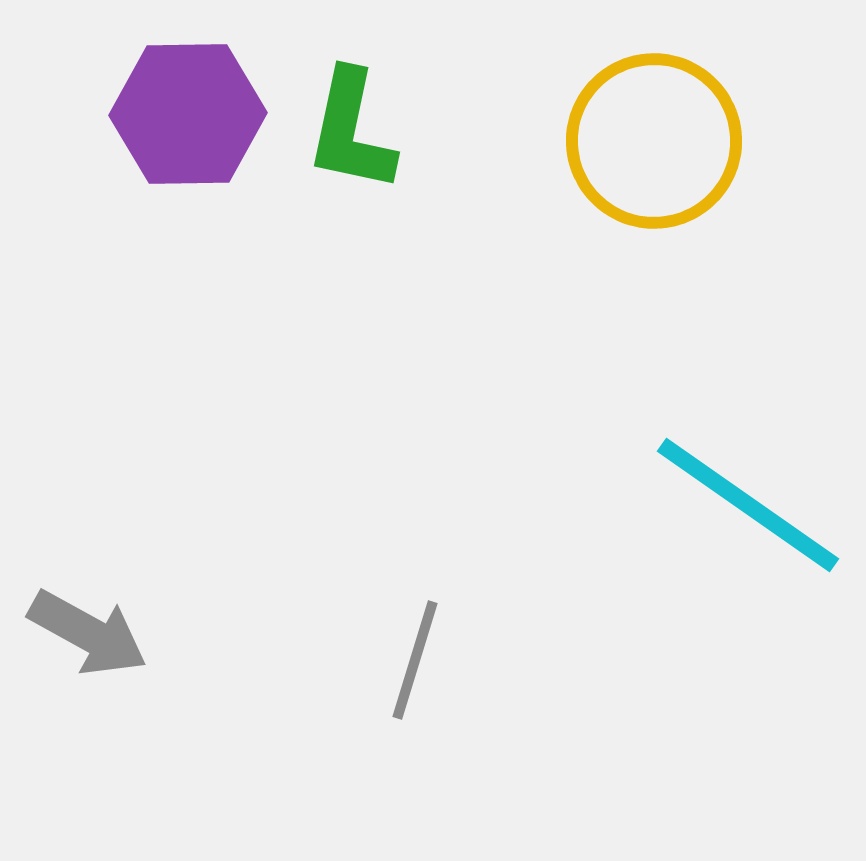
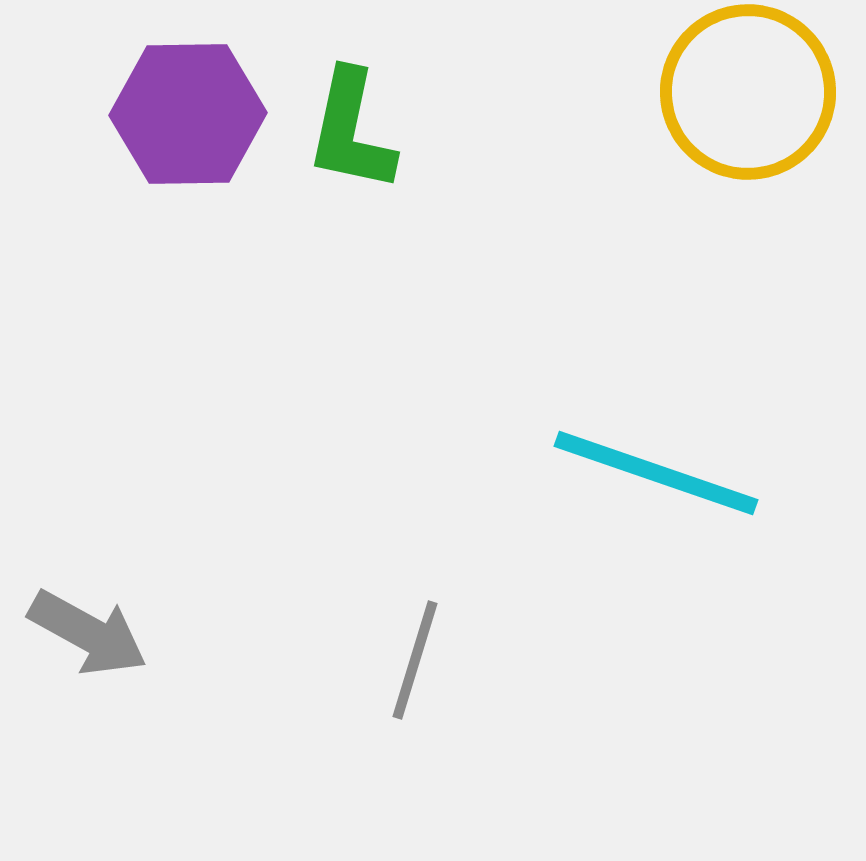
yellow circle: moved 94 px right, 49 px up
cyan line: moved 92 px left, 32 px up; rotated 16 degrees counterclockwise
